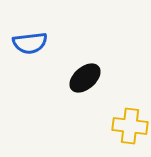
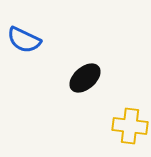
blue semicircle: moved 6 px left, 3 px up; rotated 32 degrees clockwise
